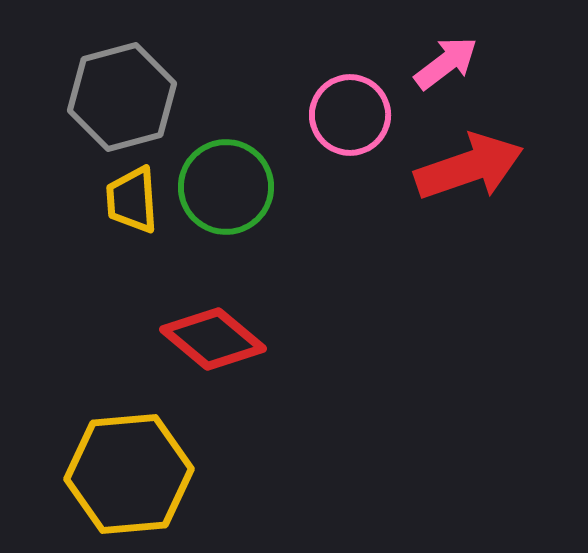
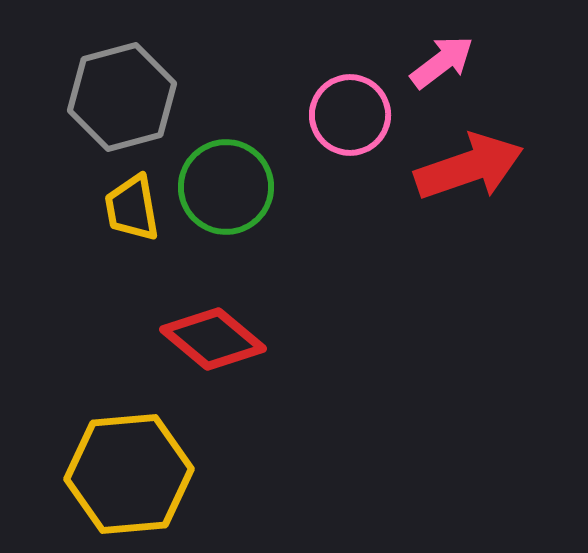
pink arrow: moved 4 px left, 1 px up
yellow trapezoid: moved 8 px down; rotated 6 degrees counterclockwise
